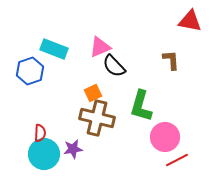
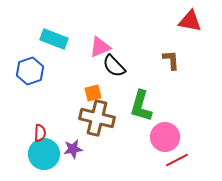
cyan rectangle: moved 10 px up
orange square: rotated 12 degrees clockwise
